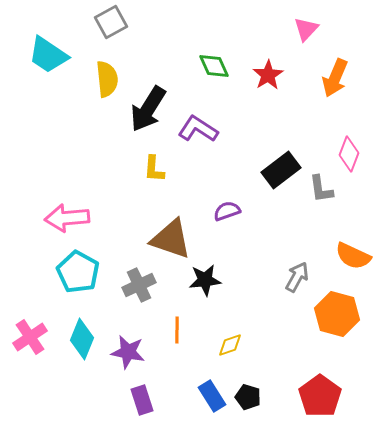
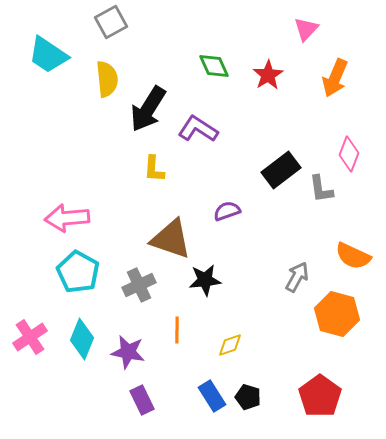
purple rectangle: rotated 8 degrees counterclockwise
